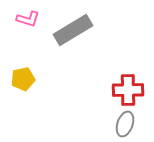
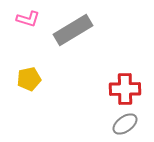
yellow pentagon: moved 6 px right
red cross: moved 3 px left, 1 px up
gray ellipse: rotated 35 degrees clockwise
